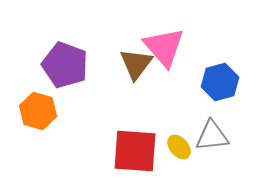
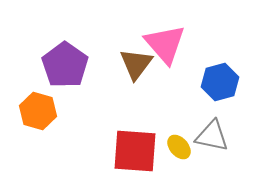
pink triangle: moved 1 px right, 3 px up
purple pentagon: rotated 15 degrees clockwise
gray triangle: rotated 18 degrees clockwise
